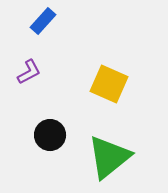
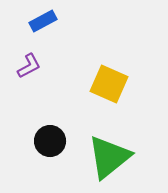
blue rectangle: rotated 20 degrees clockwise
purple L-shape: moved 6 px up
black circle: moved 6 px down
